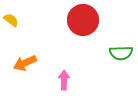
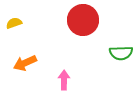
yellow semicircle: moved 3 px right, 3 px down; rotated 56 degrees counterclockwise
